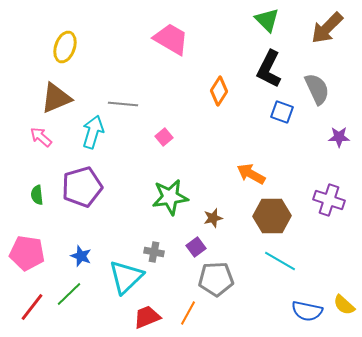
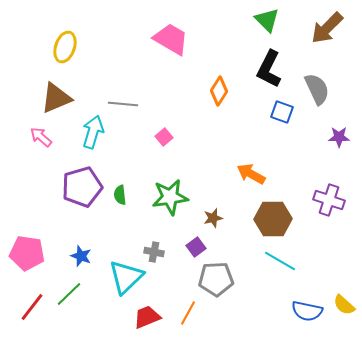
green semicircle: moved 83 px right
brown hexagon: moved 1 px right, 3 px down
